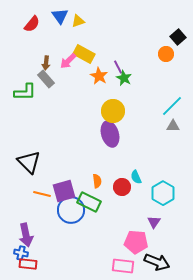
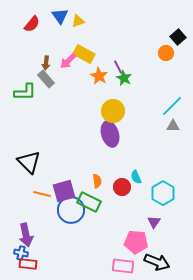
orange circle: moved 1 px up
